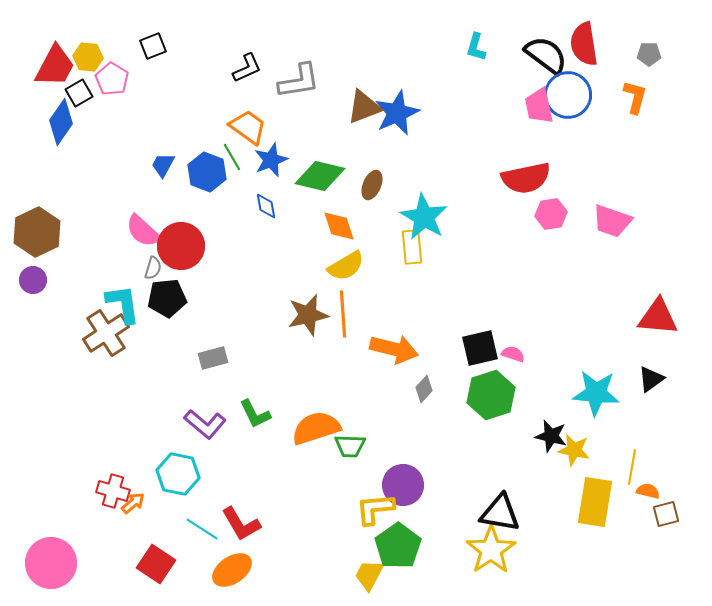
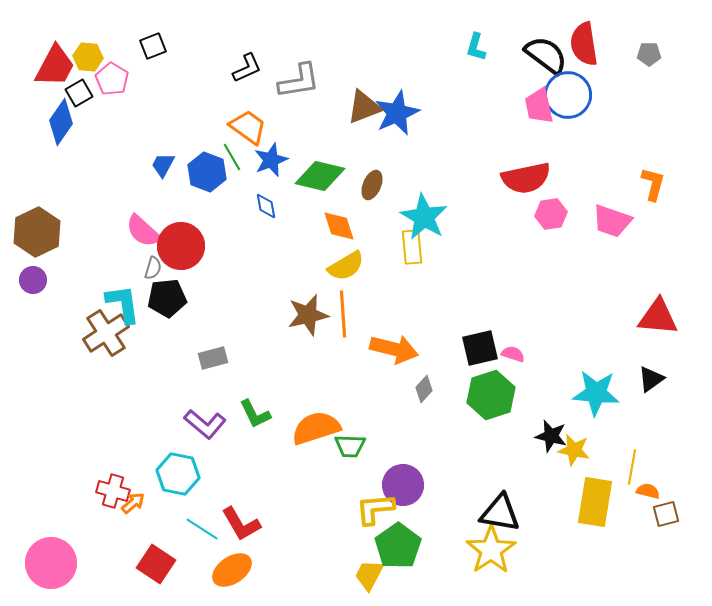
orange L-shape at (635, 97): moved 18 px right, 87 px down
